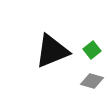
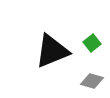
green square: moved 7 px up
